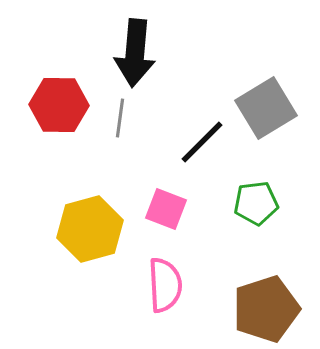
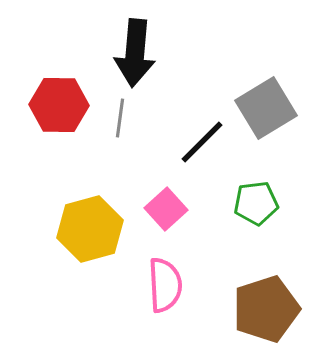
pink square: rotated 27 degrees clockwise
